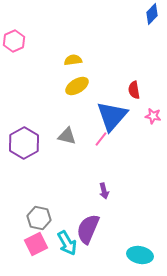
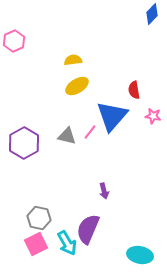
pink line: moved 11 px left, 7 px up
